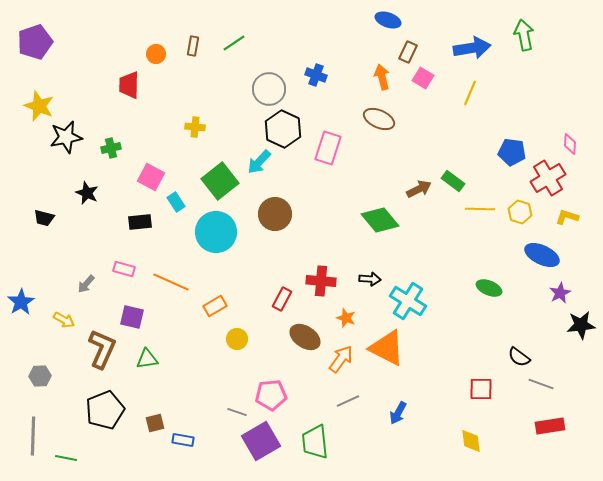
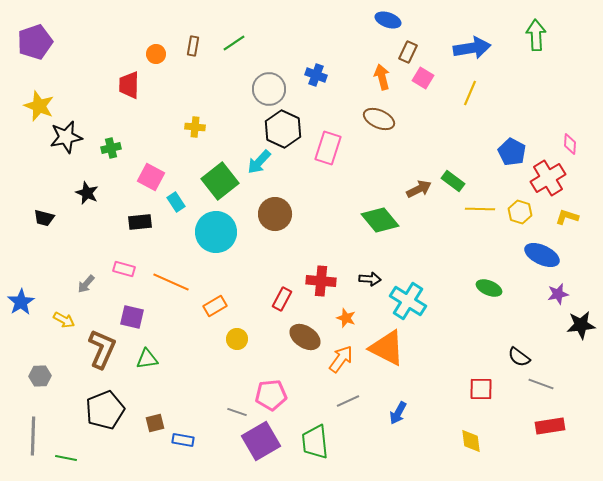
green arrow at (524, 35): moved 12 px right; rotated 8 degrees clockwise
blue pentagon at (512, 152): rotated 20 degrees clockwise
purple star at (560, 293): moved 2 px left, 1 px down; rotated 15 degrees clockwise
